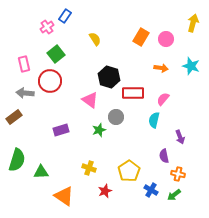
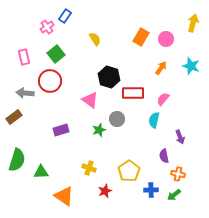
pink rectangle: moved 7 px up
orange arrow: rotated 64 degrees counterclockwise
gray circle: moved 1 px right, 2 px down
blue cross: rotated 32 degrees counterclockwise
